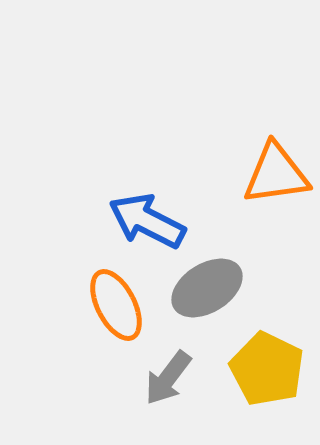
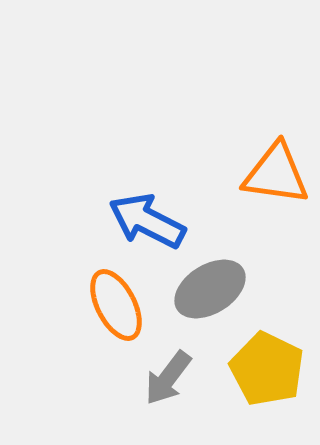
orange triangle: rotated 16 degrees clockwise
gray ellipse: moved 3 px right, 1 px down
